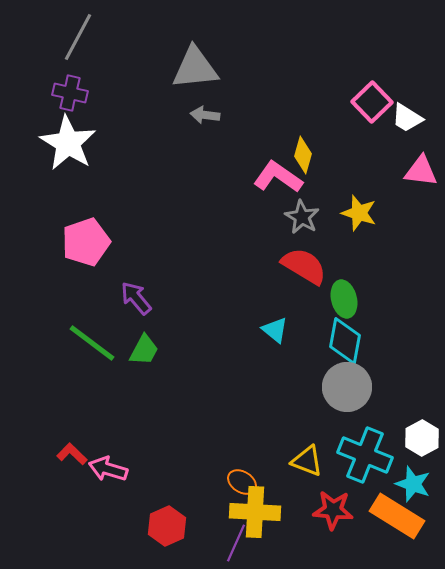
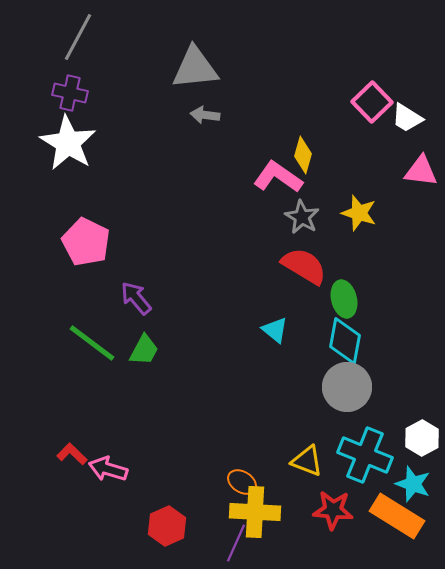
pink pentagon: rotated 27 degrees counterclockwise
